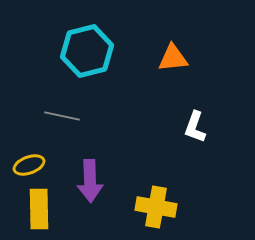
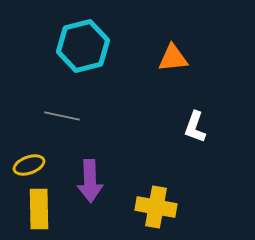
cyan hexagon: moved 4 px left, 5 px up
